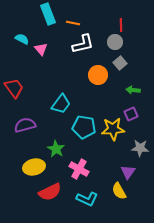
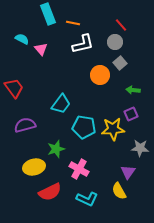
red line: rotated 40 degrees counterclockwise
orange circle: moved 2 px right
green star: rotated 24 degrees clockwise
